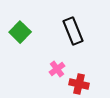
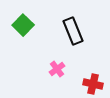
green square: moved 3 px right, 7 px up
red cross: moved 14 px right
